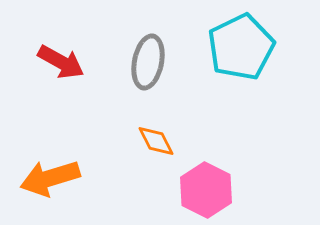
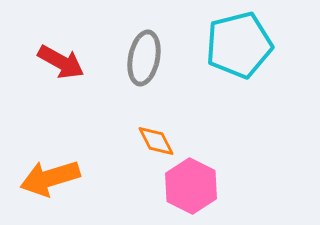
cyan pentagon: moved 2 px left, 2 px up; rotated 12 degrees clockwise
gray ellipse: moved 4 px left, 4 px up
pink hexagon: moved 15 px left, 4 px up
